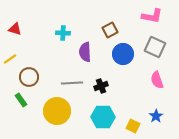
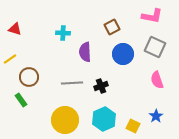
brown square: moved 2 px right, 3 px up
yellow circle: moved 8 px right, 9 px down
cyan hexagon: moved 1 px right, 2 px down; rotated 25 degrees counterclockwise
